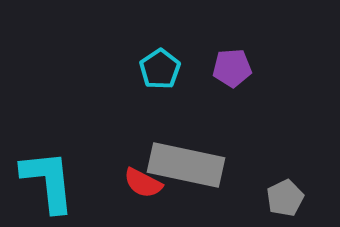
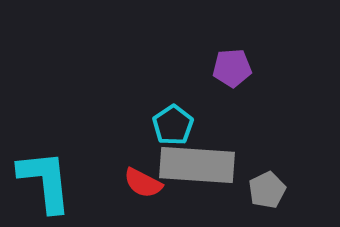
cyan pentagon: moved 13 px right, 56 px down
gray rectangle: moved 11 px right; rotated 8 degrees counterclockwise
cyan L-shape: moved 3 px left
gray pentagon: moved 18 px left, 8 px up
